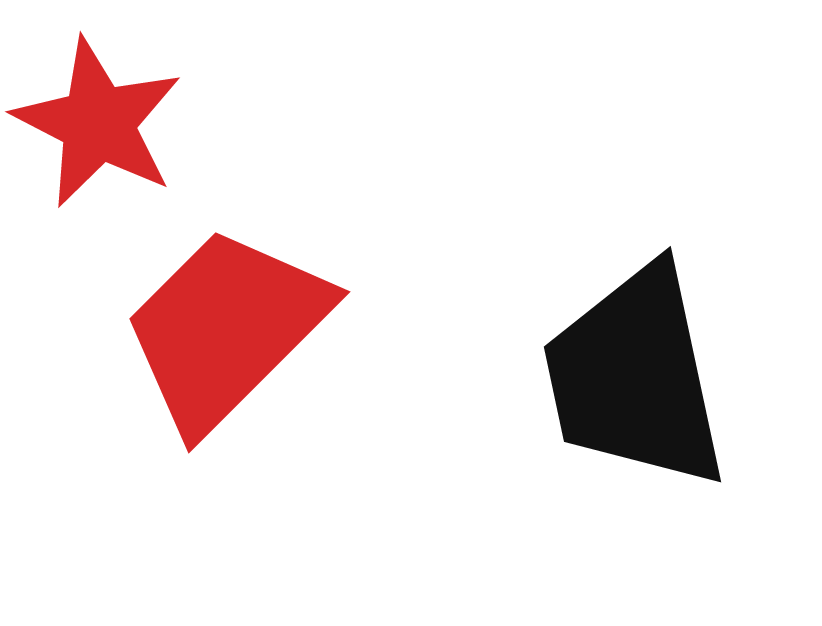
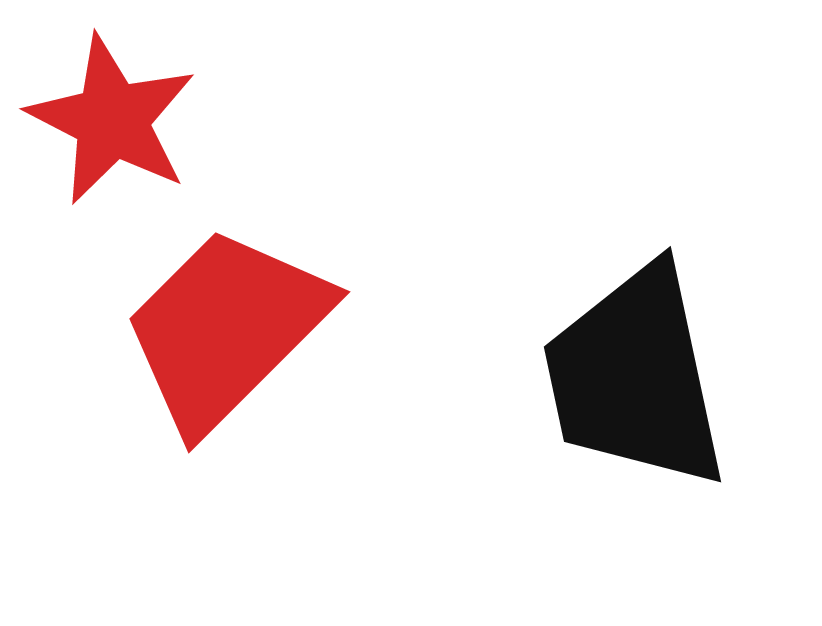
red star: moved 14 px right, 3 px up
